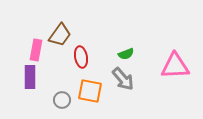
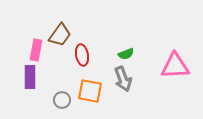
red ellipse: moved 1 px right, 2 px up
gray arrow: rotated 20 degrees clockwise
